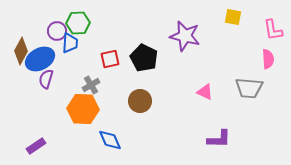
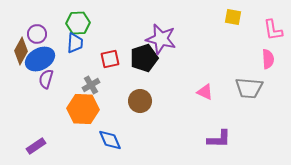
purple circle: moved 20 px left, 3 px down
purple star: moved 24 px left, 3 px down
blue trapezoid: moved 5 px right
black pentagon: rotated 28 degrees clockwise
